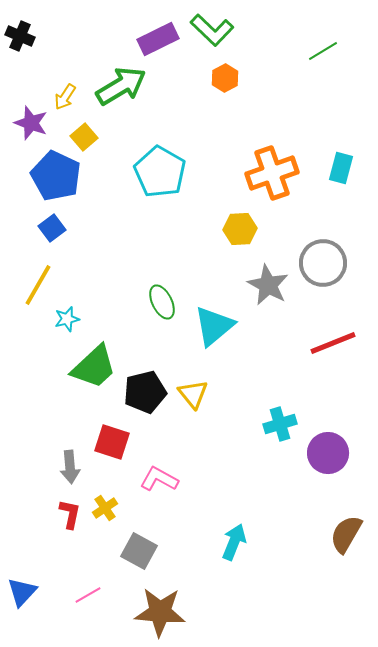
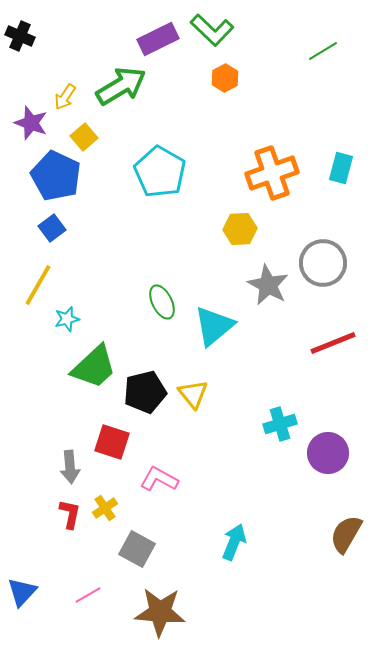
gray square: moved 2 px left, 2 px up
